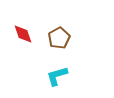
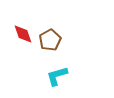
brown pentagon: moved 9 px left, 2 px down
